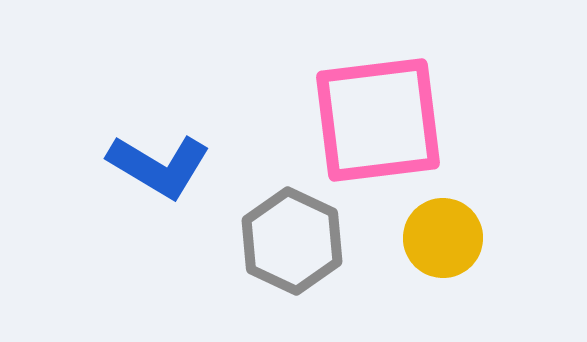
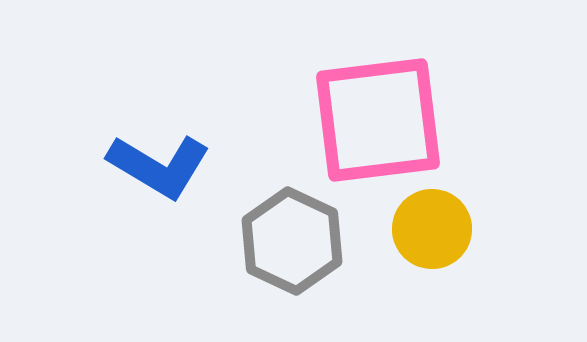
yellow circle: moved 11 px left, 9 px up
